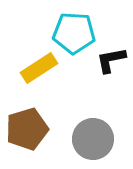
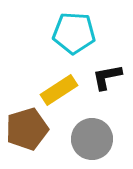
black L-shape: moved 4 px left, 17 px down
yellow rectangle: moved 20 px right, 22 px down
gray circle: moved 1 px left
